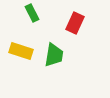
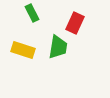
yellow rectangle: moved 2 px right, 1 px up
green trapezoid: moved 4 px right, 8 px up
